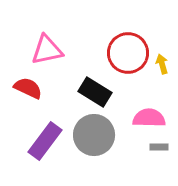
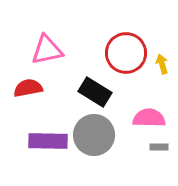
red circle: moved 2 px left
red semicircle: rotated 36 degrees counterclockwise
purple rectangle: moved 3 px right; rotated 54 degrees clockwise
